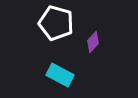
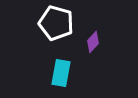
cyan rectangle: moved 1 px right, 2 px up; rotated 72 degrees clockwise
